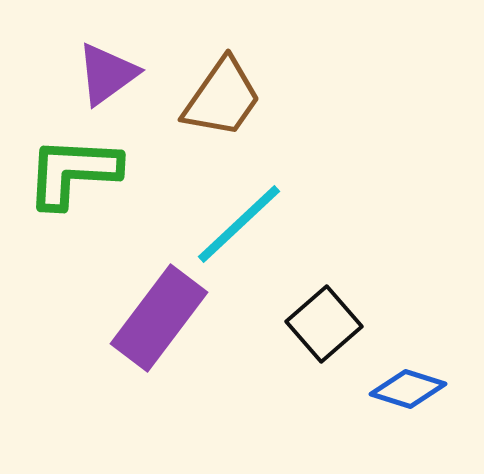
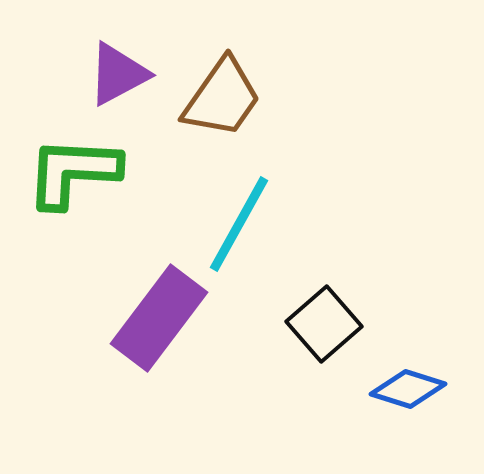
purple triangle: moved 11 px right; rotated 8 degrees clockwise
cyan line: rotated 18 degrees counterclockwise
